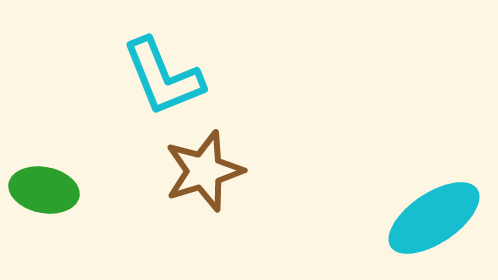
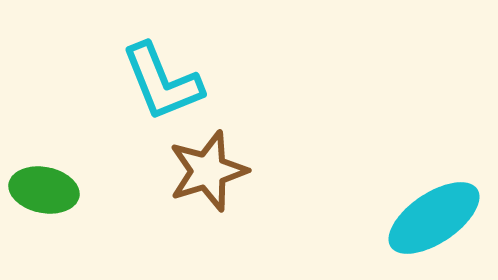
cyan L-shape: moved 1 px left, 5 px down
brown star: moved 4 px right
